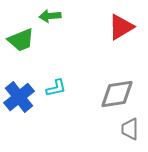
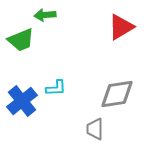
green arrow: moved 5 px left, 1 px up
cyan L-shape: rotated 10 degrees clockwise
blue cross: moved 3 px right, 4 px down
gray trapezoid: moved 35 px left
